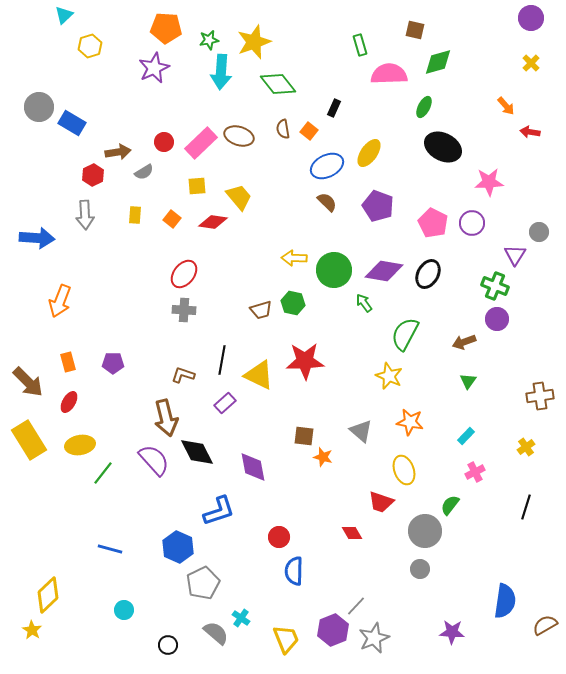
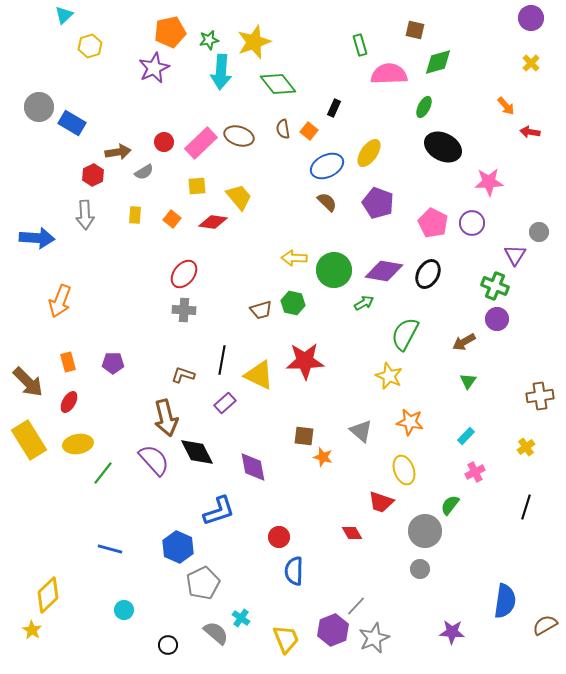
orange pentagon at (166, 28): moved 4 px right, 4 px down; rotated 16 degrees counterclockwise
purple pentagon at (378, 206): moved 3 px up
green arrow at (364, 303): rotated 96 degrees clockwise
brown arrow at (464, 342): rotated 10 degrees counterclockwise
yellow ellipse at (80, 445): moved 2 px left, 1 px up
